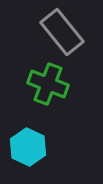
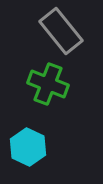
gray rectangle: moved 1 px left, 1 px up
